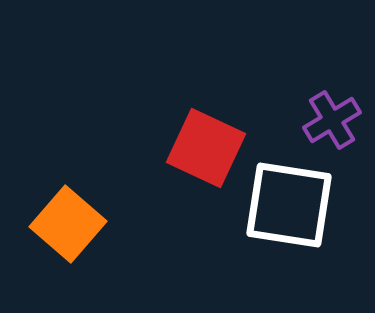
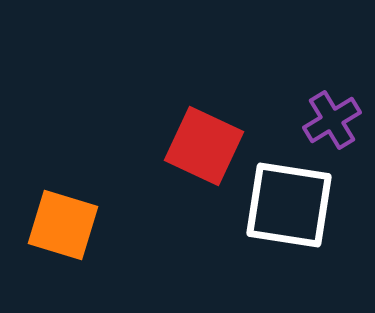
red square: moved 2 px left, 2 px up
orange square: moved 5 px left, 1 px down; rotated 24 degrees counterclockwise
